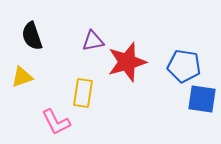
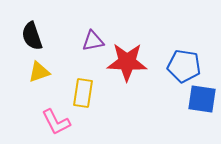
red star: rotated 18 degrees clockwise
yellow triangle: moved 17 px right, 5 px up
